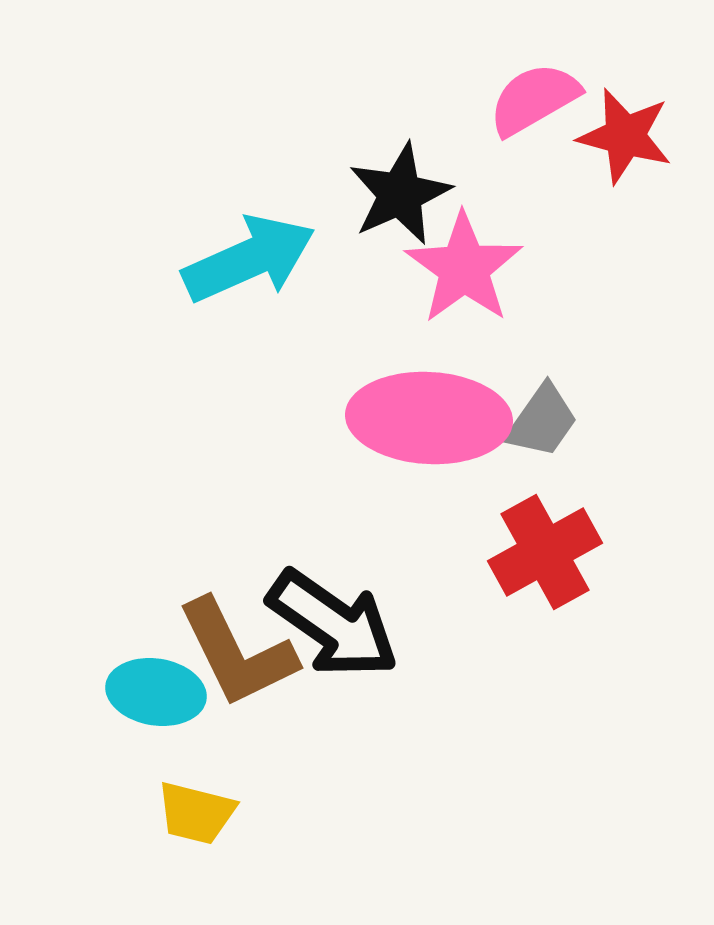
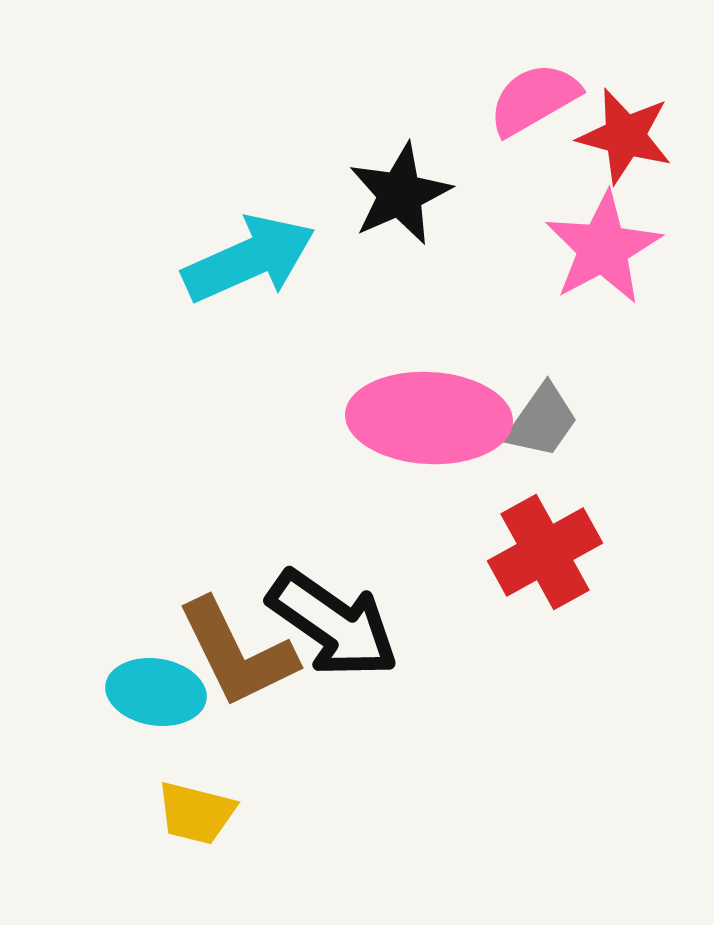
pink star: moved 139 px right, 20 px up; rotated 8 degrees clockwise
